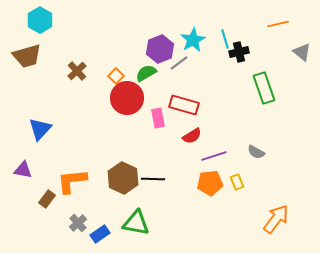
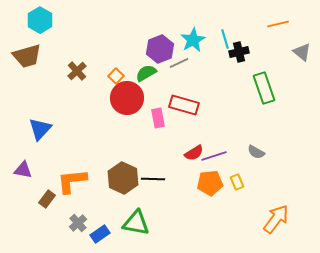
gray line: rotated 12 degrees clockwise
red semicircle: moved 2 px right, 17 px down
